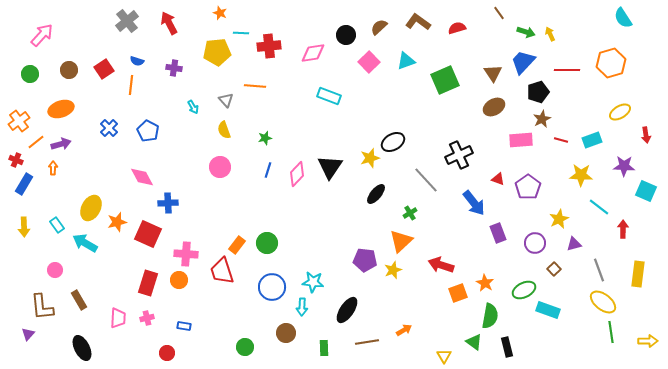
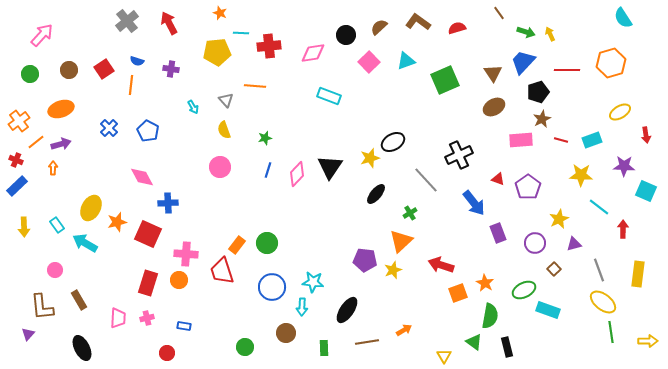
purple cross at (174, 68): moved 3 px left, 1 px down
blue rectangle at (24, 184): moved 7 px left, 2 px down; rotated 15 degrees clockwise
